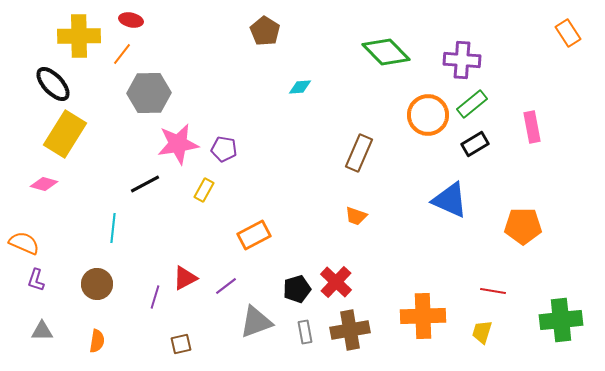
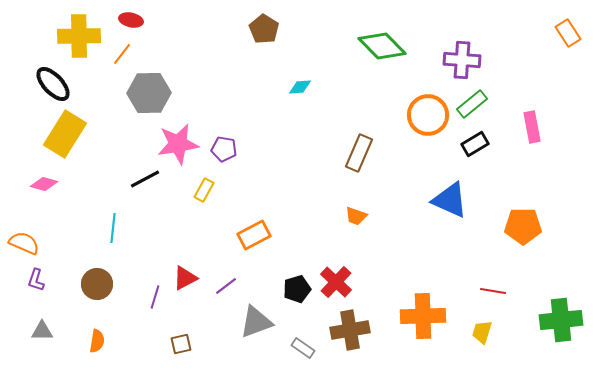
brown pentagon at (265, 31): moved 1 px left, 2 px up
green diamond at (386, 52): moved 4 px left, 6 px up
black line at (145, 184): moved 5 px up
gray rectangle at (305, 332): moved 2 px left, 16 px down; rotated 45 degrees counterclockwise
